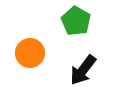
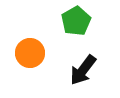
green pentagon: rotated 12 degrees clockwise
